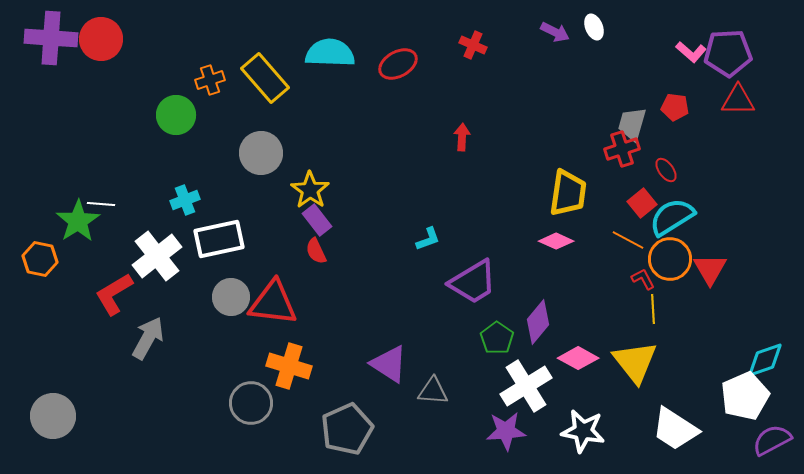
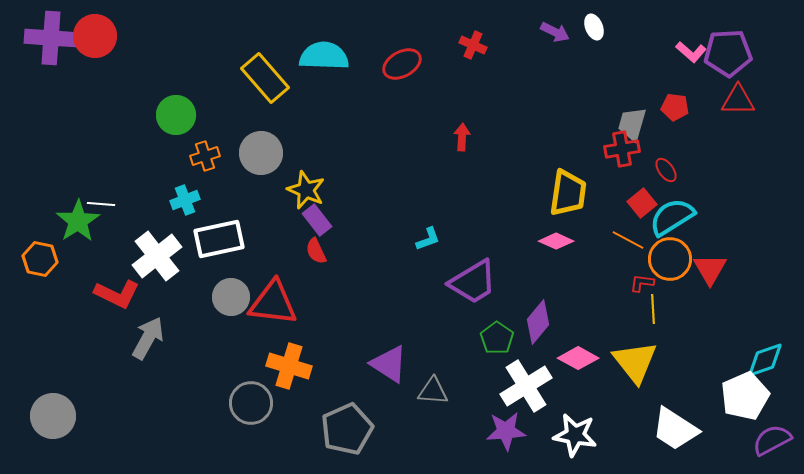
red circle at (101, 39): moved 6 px left, 3 px up
cyan semicircle at (330, 53): moved 6 px left, 3 px down
red ellipse at (398, 64): moved 4 px right
orange cross at (210, 80): moved 5 px left, 76 px down
red cross at (622, 149): rotated 8 degrees clockwise
yellow star at (310, 190): moved 4 px left; rotated 12 degrees counterclockwise
red L-shape at (643, 279): moved 1 px left, 4 px down; rotated 55 degrees counterclockwise
red L-shape at (114, 294): moved 3 px right; rotated 123 degrees counterclockwise
white star at (583, 431): moved 8 px left, 4 px down
